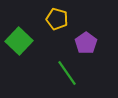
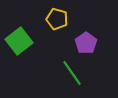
green square: rotated 8 degrees clockwise
green line: moved 5 px right
